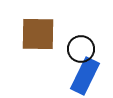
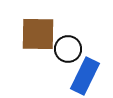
black circle: moved 13 px left
